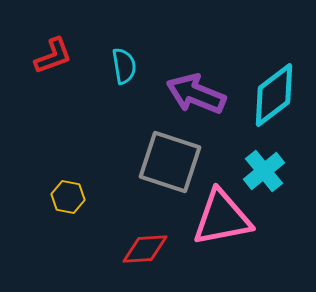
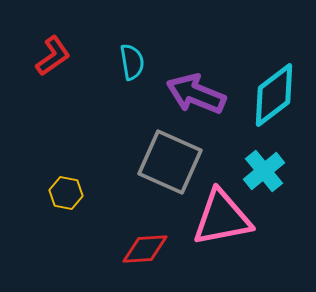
red L-shape: rotated 15 degrees counterclockwise
cyan semicircle: moved 8 px right, 4 px up
gray square: rotated 6 degrees clockwise
yellow hexagon: moved 2 px left, 4 px up
